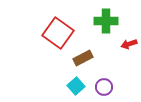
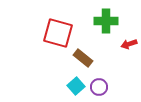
red square: rotated 20 degrees counterclockwise
brown rectangle: rotated 66 degrees clockwise
purple circle: moved 5 px left
